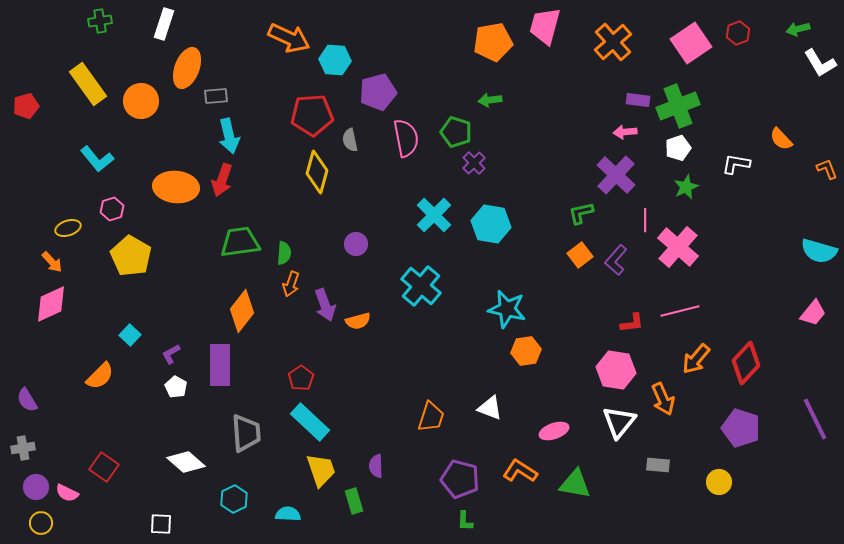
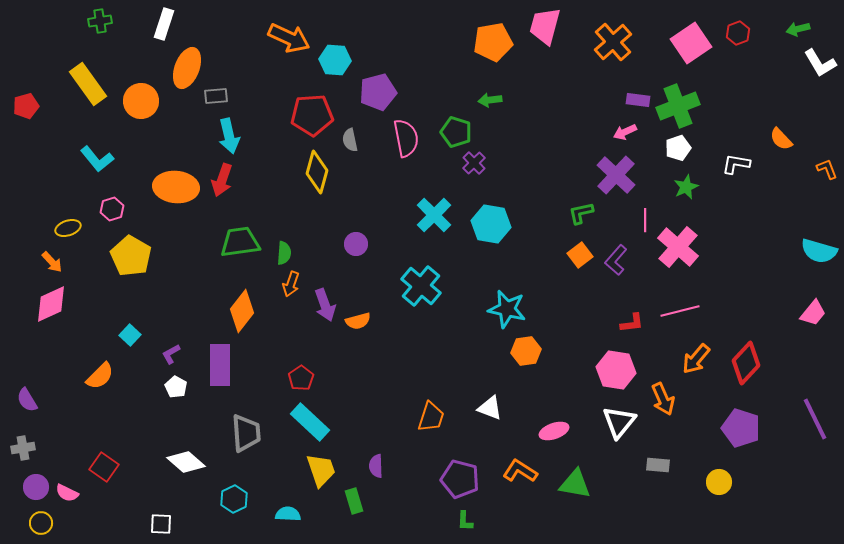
pink arrow at (625, 132): rotated 20 degrees counterclockwise
